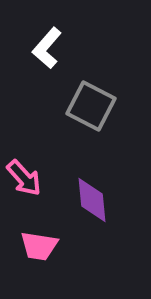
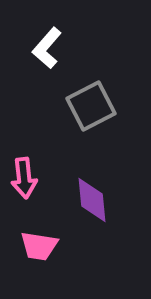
gray square: rotated 36 degrees clockwise
pink arrow: rotated 36 degrees clockwise
